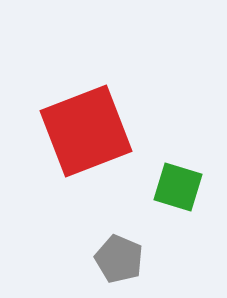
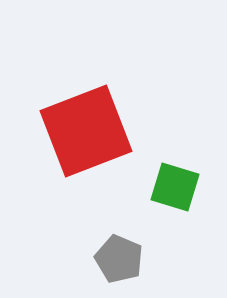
green square: moved 3 px left
